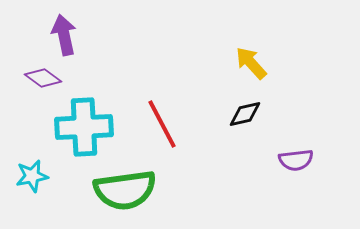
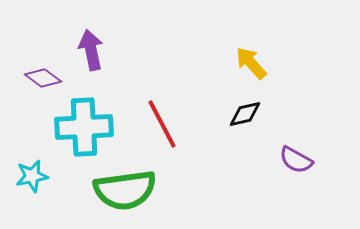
purple arrow: moved 27 px right, 15 px down
purple semicircle: rotated 36 degrees clockwise
